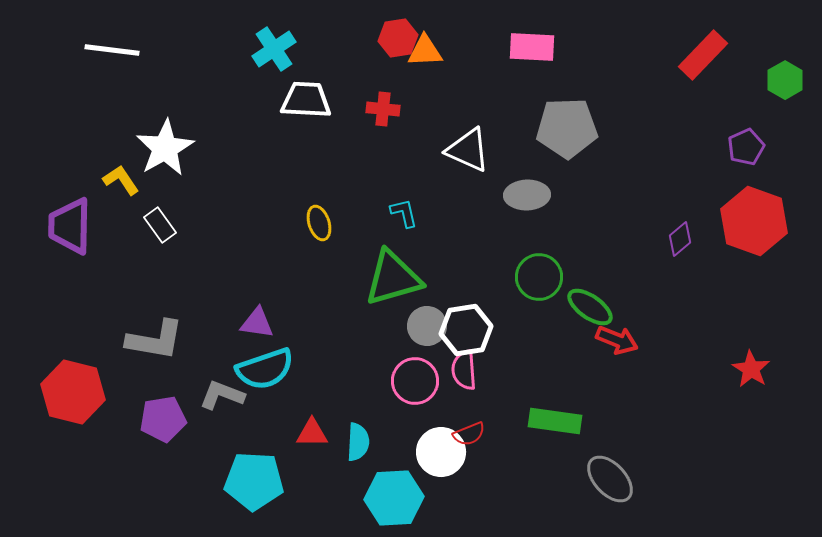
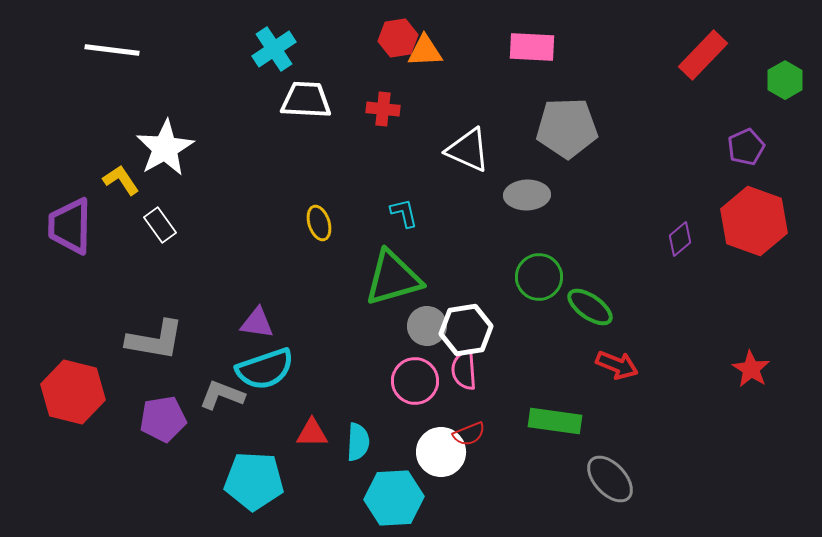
red arrow at (617, 340): moved 25 px down
